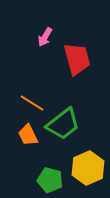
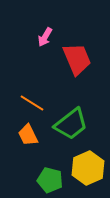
red trapezoid: rotated 8 degrees counterclockwise
green trapezoid: moved 8 px right
